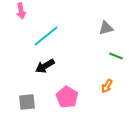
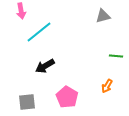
gray triangle: moved 3 px left, 12 px up
cyan line: moved 7 px left, 4 px up
green line: rotated 16 degrees counterclockwise
